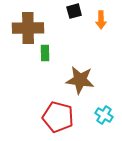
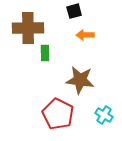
orange arrow: moved 16 px left, 15 px down; rotated 90 degrees clockwise
red pentagon: moved 3 px up; rotated 12 degrees clockwise
